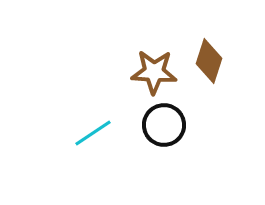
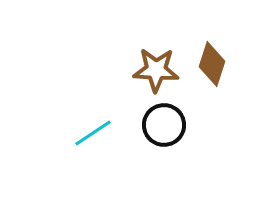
brown diamond: moved 3 px right, 3 px down
brown star: moved 2 px right, 2 px up
